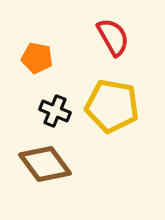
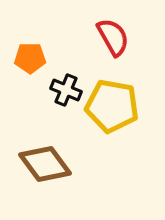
orange pentagon: moved 7 px left; rotated 12 degrees counterclockwise
black cross: moved 11 px right, 21 px up
